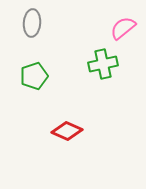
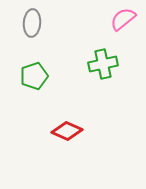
pink semicircle: moved 9 px up
